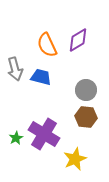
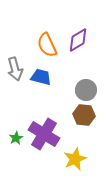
brown hexagon: moved 2 px left, 2 px up
